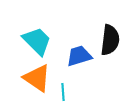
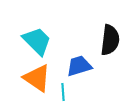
blue trapezoid: moved 10 px down
